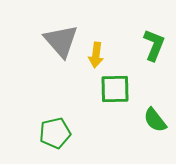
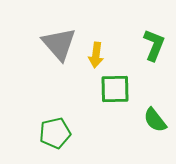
gray triangle: moved 2 px left, 3 px down
